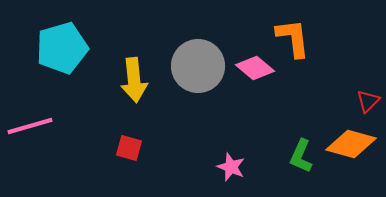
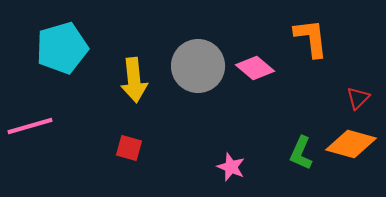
orange L-shape: moved 18 px right
red triangle: moved 10 px left, 3 px up
green L-shape: moved 3 px up
